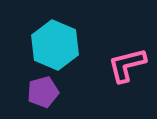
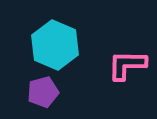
pink L-shape: rotated 15 degrees clockwise
